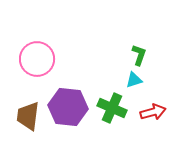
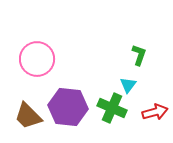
cyan triangle: moved 6 px left, 5 px down; rotated 36 degrees counterclockwise
red arrow: moved 2 px right
brown trapezoid: rotated 52 degrees counterclockwise
